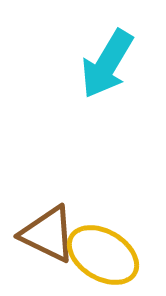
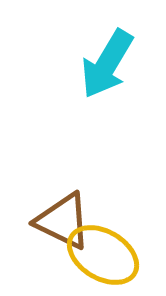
brown triangle: moved 15 px right, 13 px up
